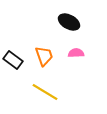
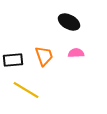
black rectangle: rotated 42 degrees counterclockwise
yellow line: moved 19 px left, 2 px up
